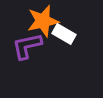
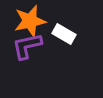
orange star: moved 13 px left
